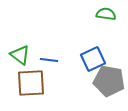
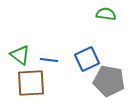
blue square: moved 6 px left
